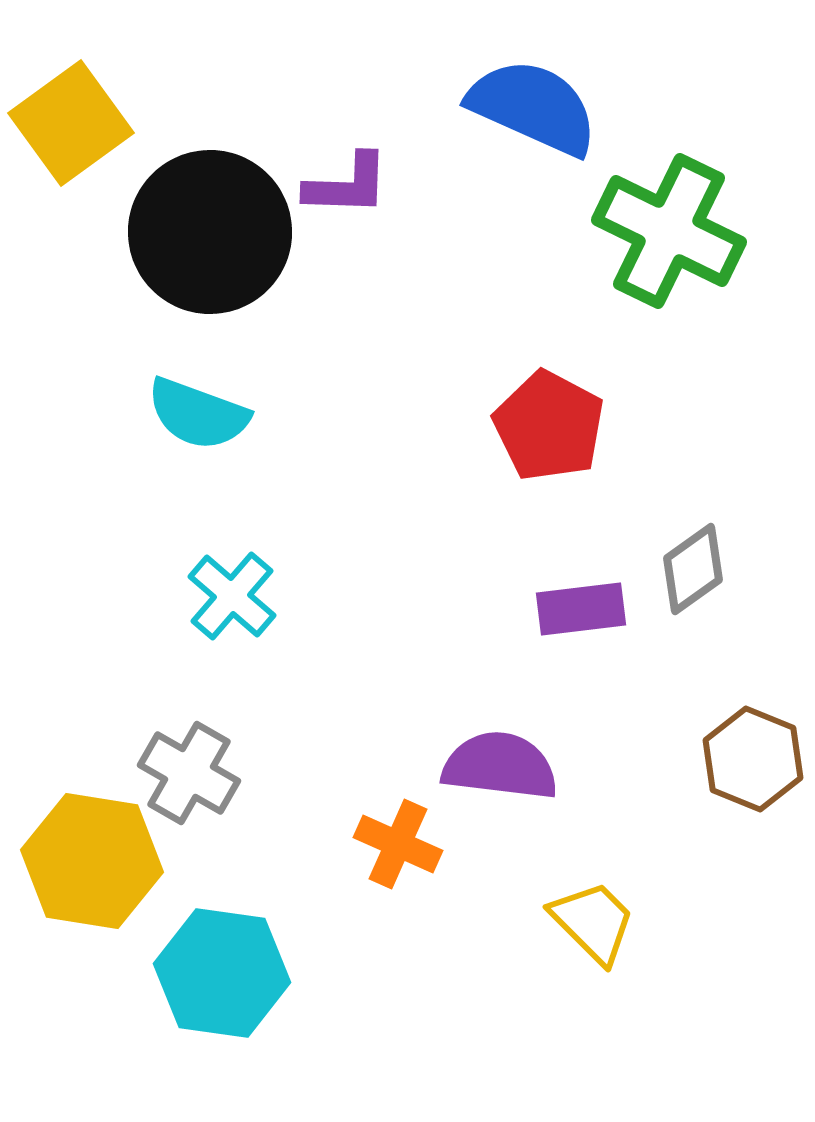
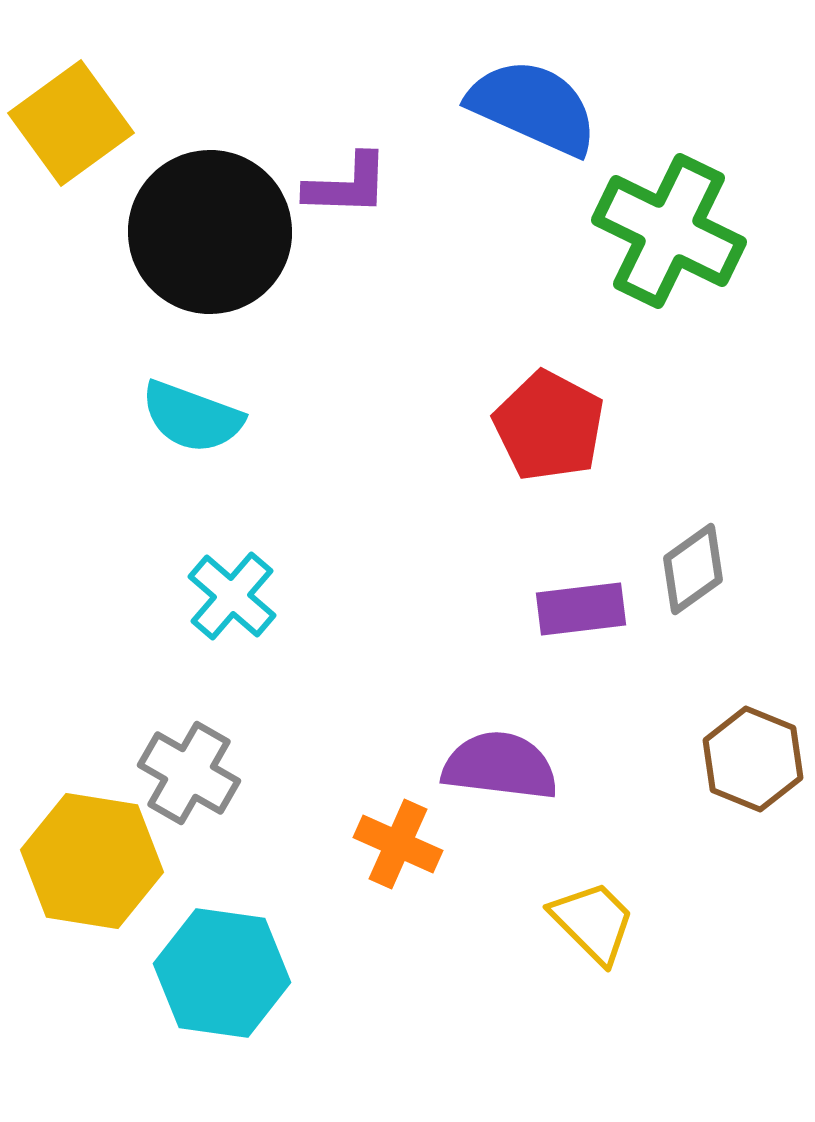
cyan semicircle: moved 6 px left, 3 px down
